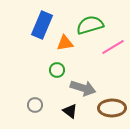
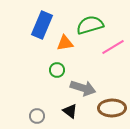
gray circle: moved 2 px right, 11 px down
